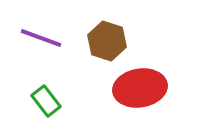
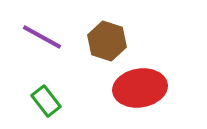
purple line: moved 1 px right, 1 px up; rotated 9 degrees clockwise
